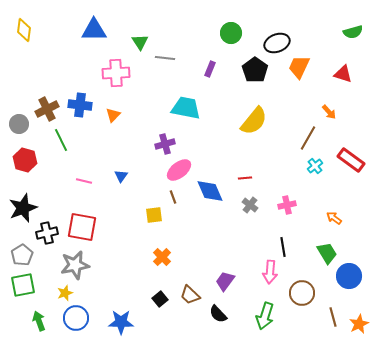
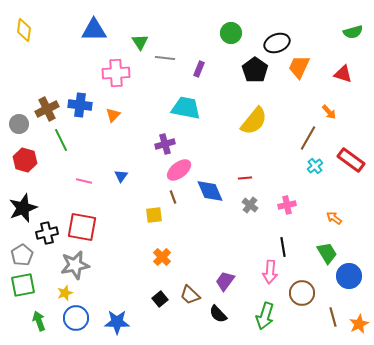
purple rectangle at (210, 69): moved 11 px left
blue star at (121, 322): moved 4 px left
